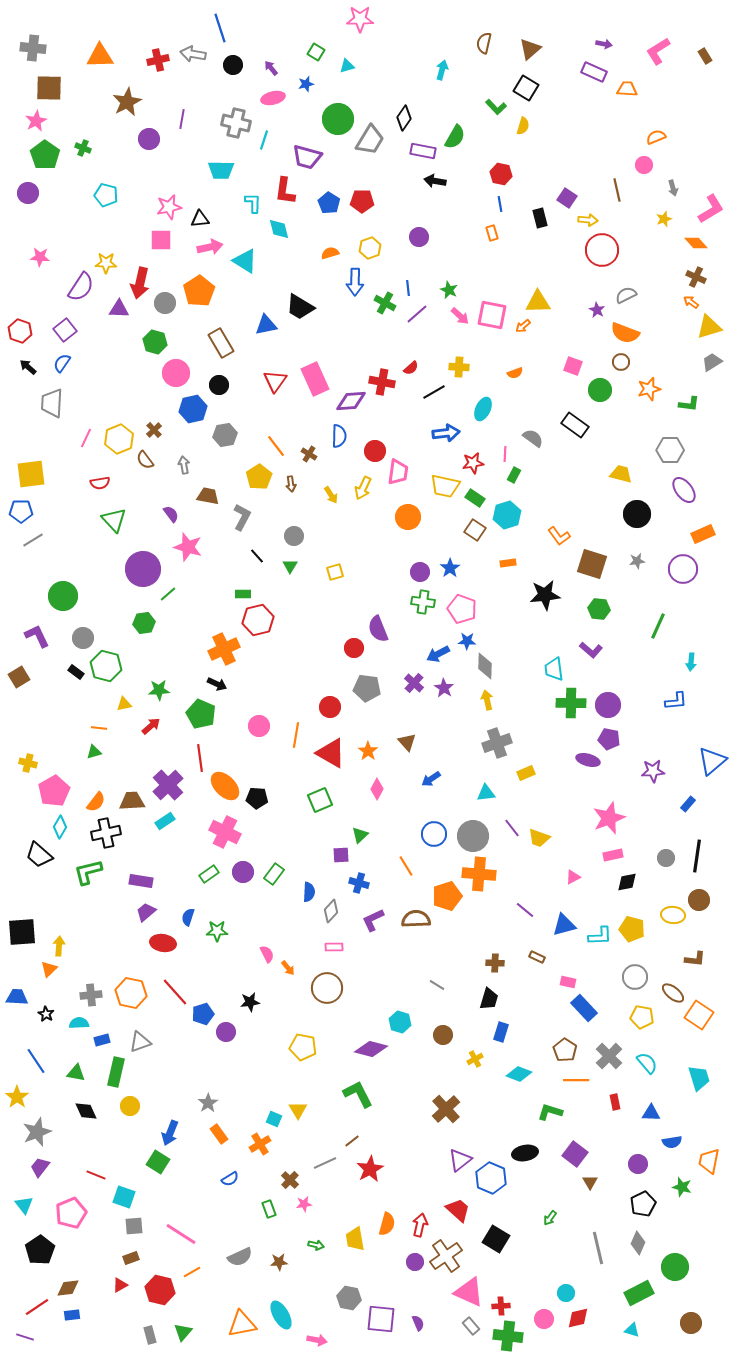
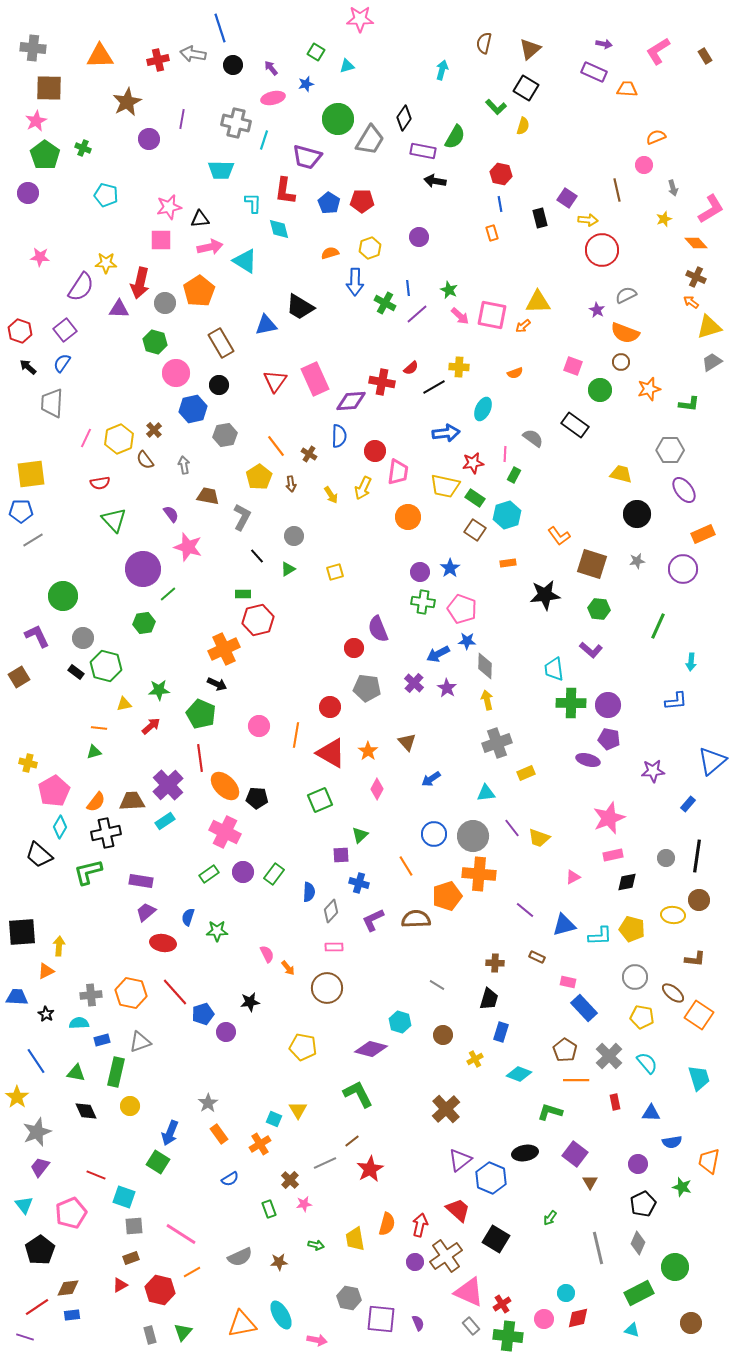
black line at (434, 392): moved 5 px up
green triangle at (290, 566): moved 2 px left, 3 px down; rotated 28 degrees clockwise
purple star at (444, 688): moved 3 px right
orange triangle at (49, 969): moved 3 px left, 2 px down; rotated 18 degrees clockwise
red cross at (501, 1306): moved 1 px right, 2 px up; rotated 30 degrees counterclockwise
